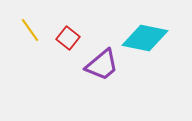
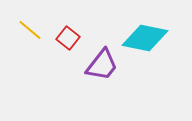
yellow line: rotated 15 degrees counterclockwise
purple trapezoid: rotated 12 degrees counterclockwise
